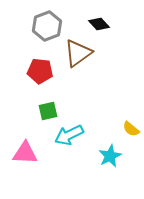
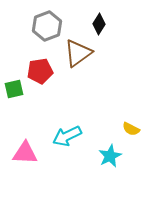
black diamond: rotated 75 degrees clockwise
red pentagon: rotated 15 degrees counterclockwise
green square: moved 34 px left, 22 px up
yellow semicircle: rotated 12 degrees counterclockwise
cyan arrow: moved 2 px left, 1 px down
